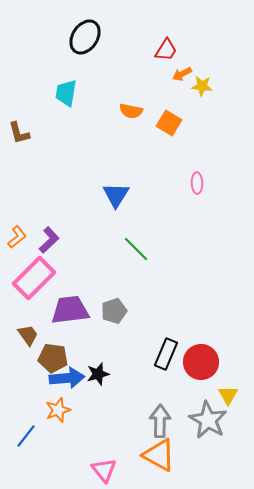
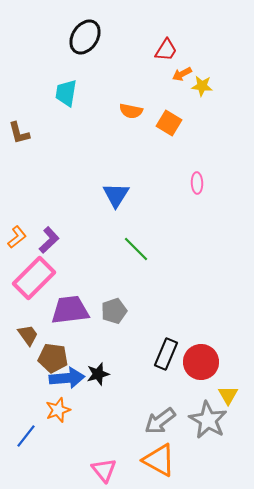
gray arrow: rotated 128 degrees counterclockwise
orange triangle: moved 5 px down
